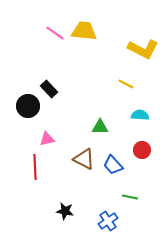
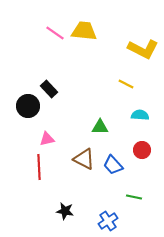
red line: moved 4 px right
green line: moved 4 px right
